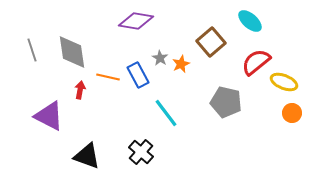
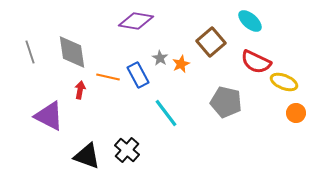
gray line: moved 2 px left, 2 px down
red semicircle: rotated 116 degrees counterclockwise
orange circle: moved 4 px right
black cross: moved 14 px left, 2 px up
